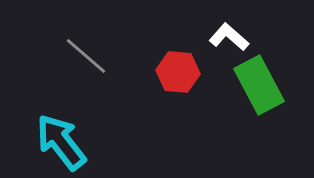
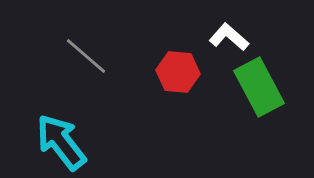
green rectangle: moved 2 px down
